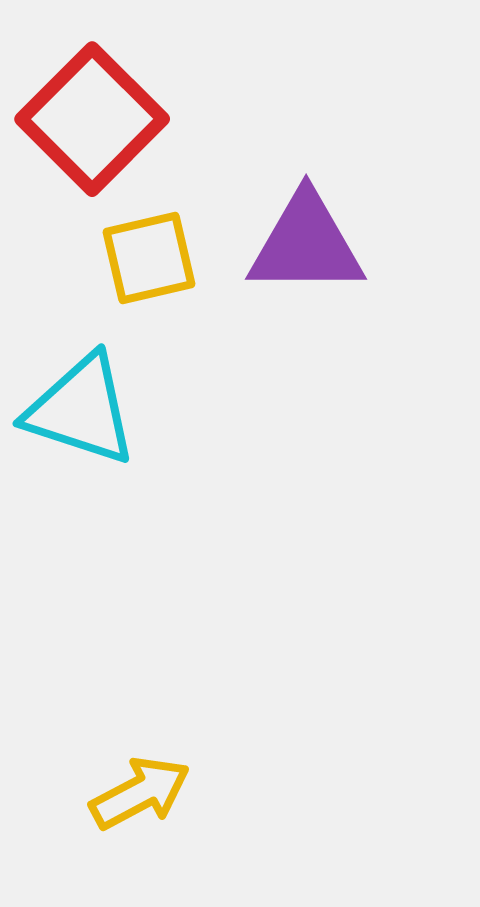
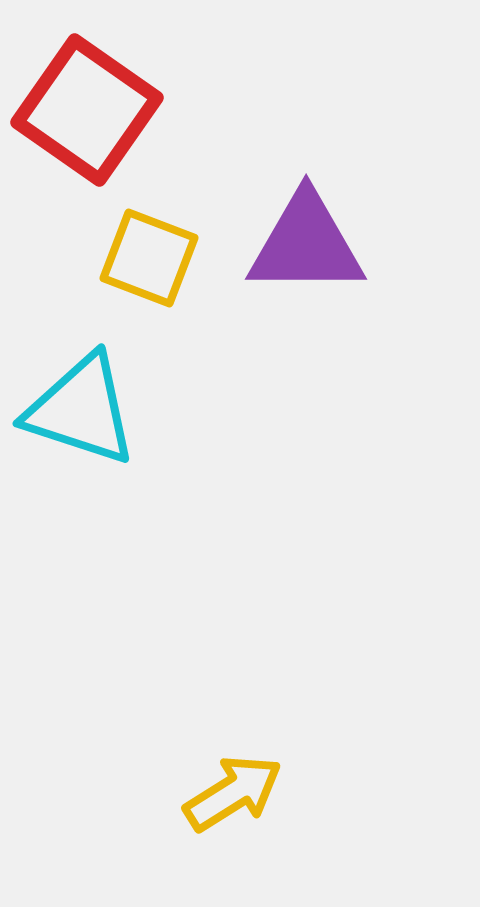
red square: moved 5 px left, 9 px up; rotated 10 degrees counterclockwise
yellow square: rotated 34 degrees clockwise
yellow arrow: moved 93 px right; rotated 4 degrees counterclockwise
